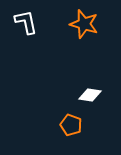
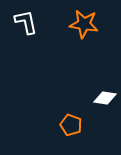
orange star: rotated 8 degrees counterclockwise
white diamond: moved 15 px right, 3 px down
